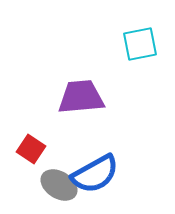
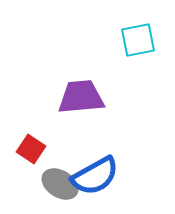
cyan square: moved 2 px left, 4 px up
blue semicircle: moved 2 px down
gray ellipse: moved 1 px right, 1 px up
